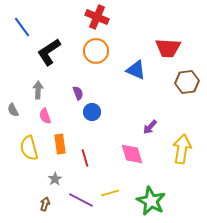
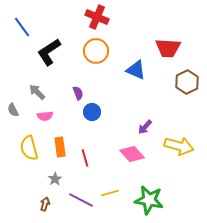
brown hexagon: rotated 20 degrees counterclockwise
gray arrow: moved 1 px left, 2 px down; rotated 48 degrees counterclockwise
pink semicircle: rotated 77 degrees counterclockwise
purple arrow: moved 5 px left
orange rectangle: moved 3 px down
yellow arrow: moved 3 px left, 3 px up; rotated 96 degrees clockwise
pink diamond: rotated 25 degrees counterclockwise
green star: moved 2 px left, 1 px up; rotated 16 degrees counterclockwise
